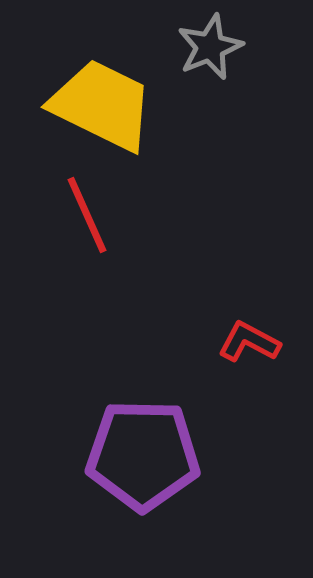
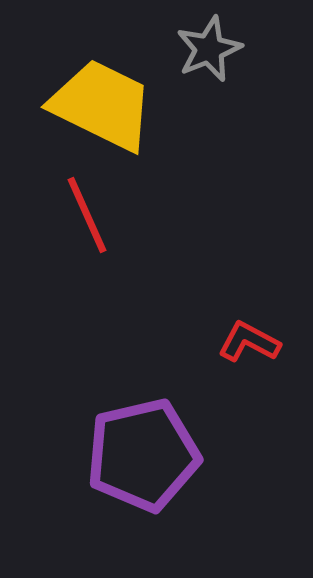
gray star: moved 1 px left, 2 px down
purple pentagon: rotated 14 degrees counterclockwise
